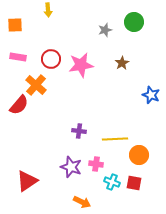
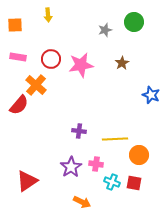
yellow arrow: moved 5 px down
purple star: rotated 20 degrees clockwise
